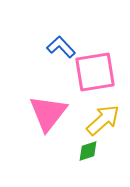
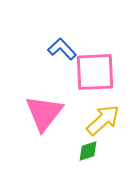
blue L-shape: moved 1 px right, 2 px down
pink square: rotated 6 degrees clockwise
pink triangle: moved 4 px left
